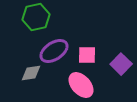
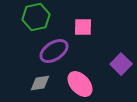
pink square: moved 4 px left, 28 px up
gray diamond: moved 9 px right, 10 px down
pink ellipse: moved 1 px left, 1 px up
